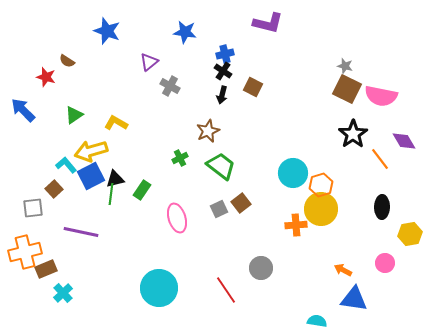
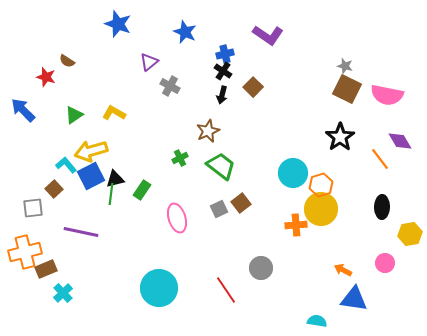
purple L-shape at (268, 23): moved 12 px down; rotated 20 degrees clockwise
blue star at (107, 31): moved 11 px right, 7 px up
blue star at (185, 32): rotated 15 degrees clockwise
brown square at (253, 87): rotated 18 degrees clockwise
pink semicircle at (381, 96): moved 6 px right, 1 px up
yellow L-shape at (116, 123): moved 2 px left, 10 px up
black star at (353, 134): moved 13 px left, 3 px down
purple diamond at (404, 141): moved 4 px left
